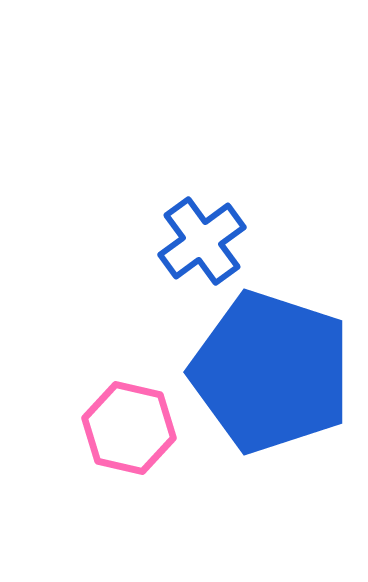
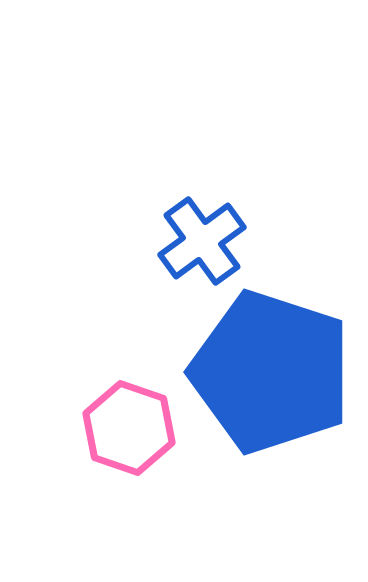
pink hexagon: rotated 6 degrees clockwise
